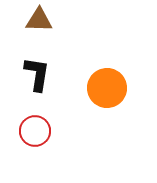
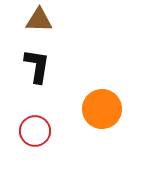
black L-shape: moved 8 px up
orange circle: moved 5 px left, 21 px down
